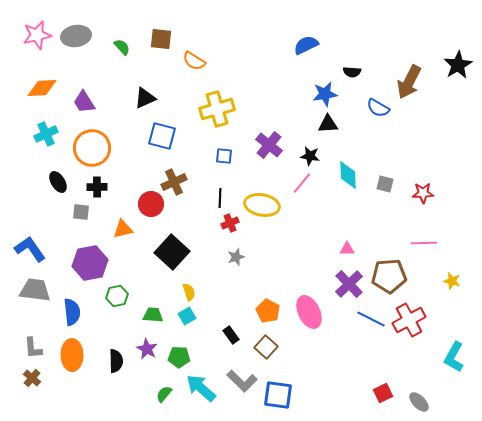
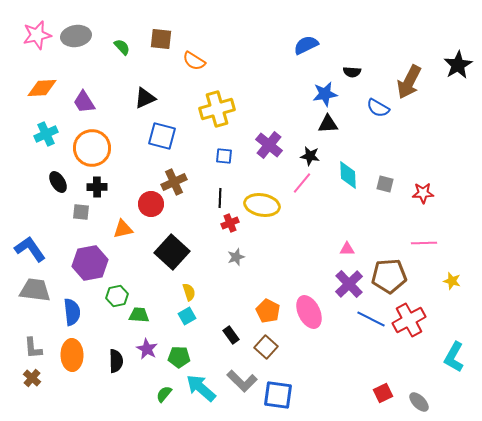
green trapezoid at (153, 315): moved 14 px left
